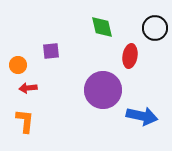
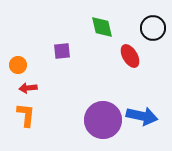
black circle: moved 2 px left
purple square: moved 11 px right
red ellipse: rotated 40 degrees counterclockwise
purple circle: moved 30 px down
orange L-shape: moved 1 px right, 6 px up
